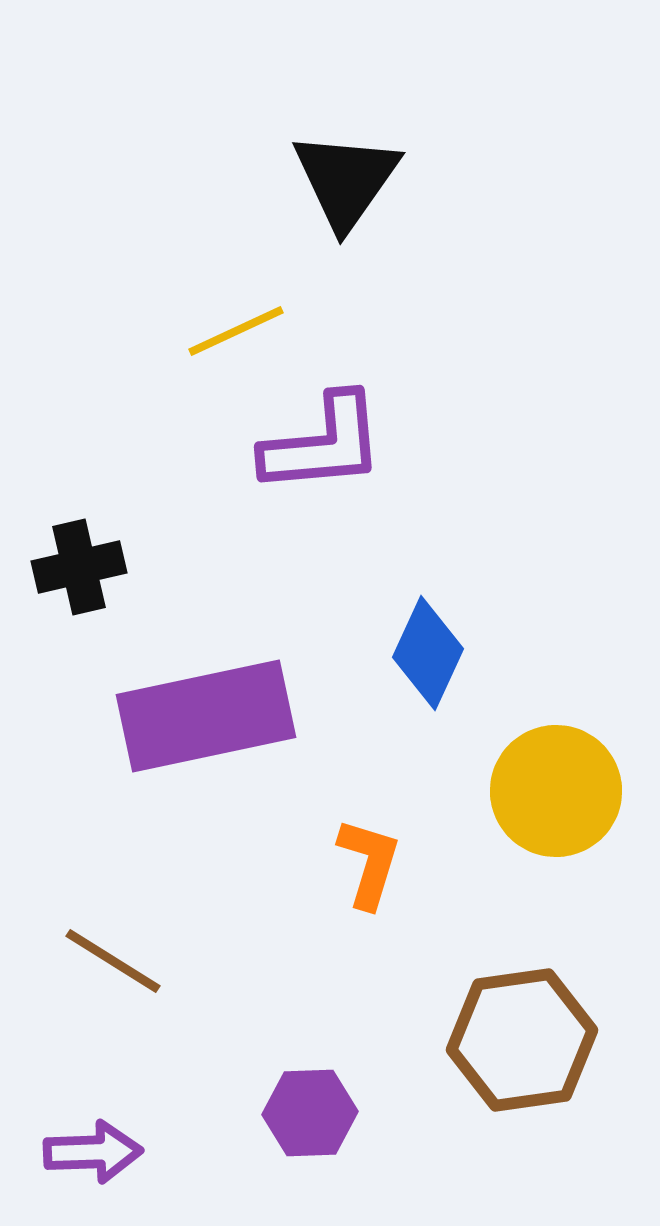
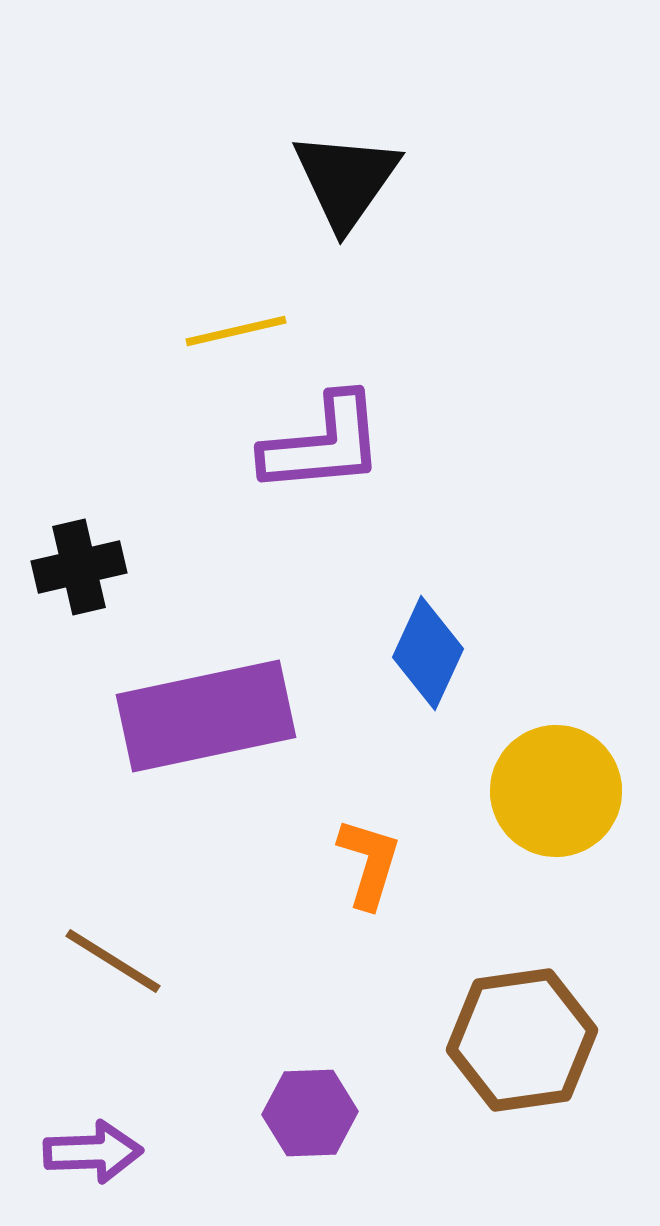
yellow line: rotated 12 degrees clockwise
